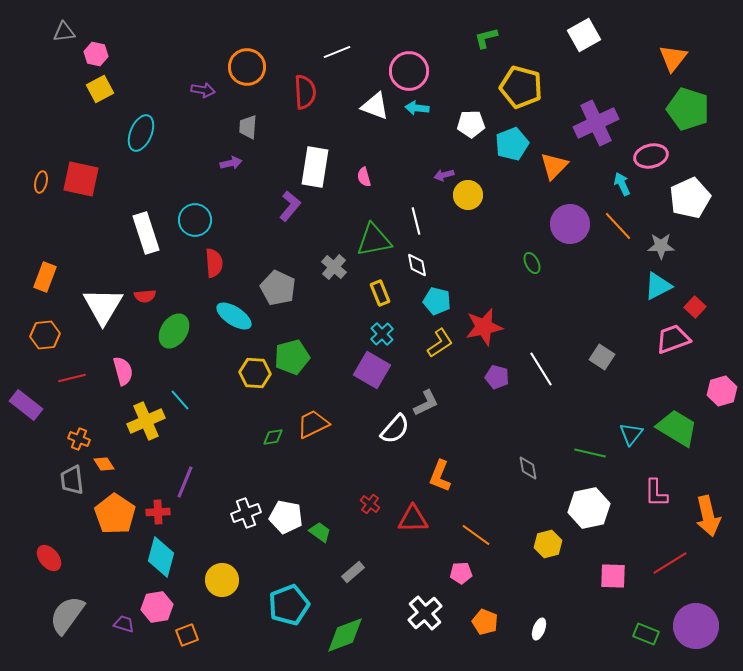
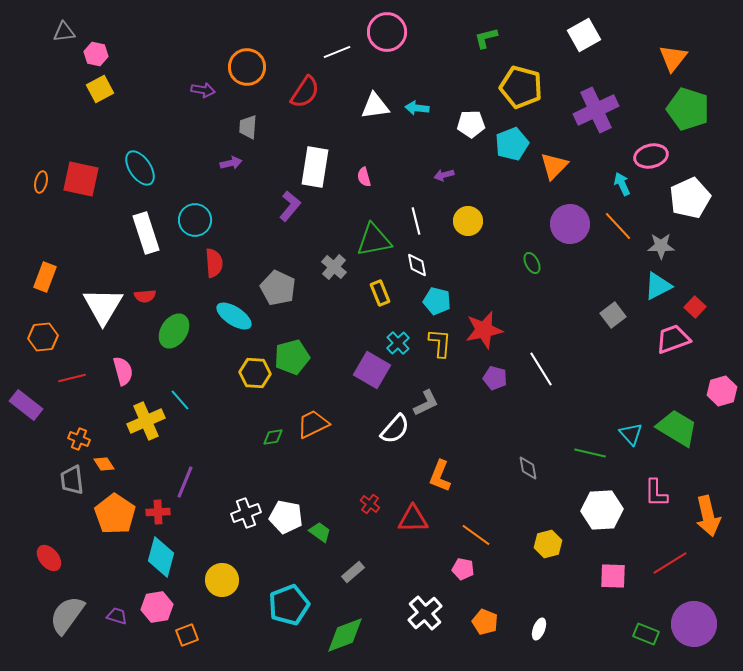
pink circle at (409, 71): moved 22 px left, 39 px up
red semicircle at (305, 92): rotated 36 degrees clockwise
white triangle at (375, 106): rotated 28 degrees counterclockwise
purple cross at (596, 123): moved 13 px up
cyan ellipse at (141, 133): moved 1 px left, 35 px down; rotated 57 degrees counterclockwise
yellow circle at (468, 195): moved 26 px down
red star at (484, 327): moved 3 px down
cyan cross at (382, 334): moved 16 px right, 9 px down
orange hexagon at (45, 335): moved 2 px left, 2 px down
yellow L-shape at (440, 343): rotated 52 degrees counterclockwise
gray square at (602, 357): moved 11 px right, 42 px up; rotated 20 degrees clockwise
purple pentagon at (497, 377): moved 2 px left, 1 px down
cyan triangle at (631, 434): rotated 20 degrees counterclockwise
white hexagon at (589, 508): moved 13 px right, 2 px down; rotated 9 degrees clockwise
pink pentagon at (461, 573): moved 2 px right, 4 px up; rotated 15 degrees clockwise
purple trapezoid at (124, 624): moved 7 px left, 8 px up
purple circle at (696, 626): moved 2 px left, 2 px up
